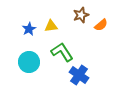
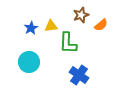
blue star: moved 2 px right, 1 px up
green L-shape: moved 6 px right, 9 px up; rotated 145 degrees counterclockwise
